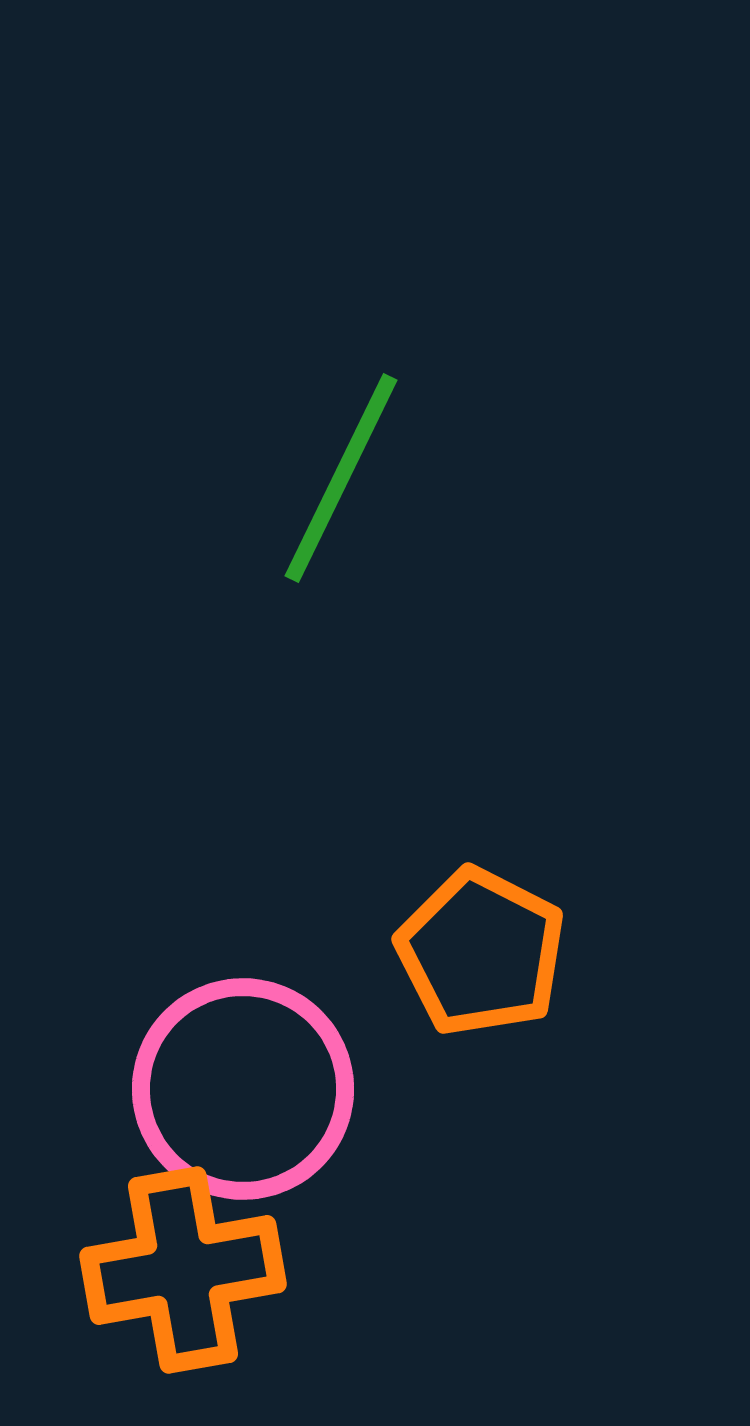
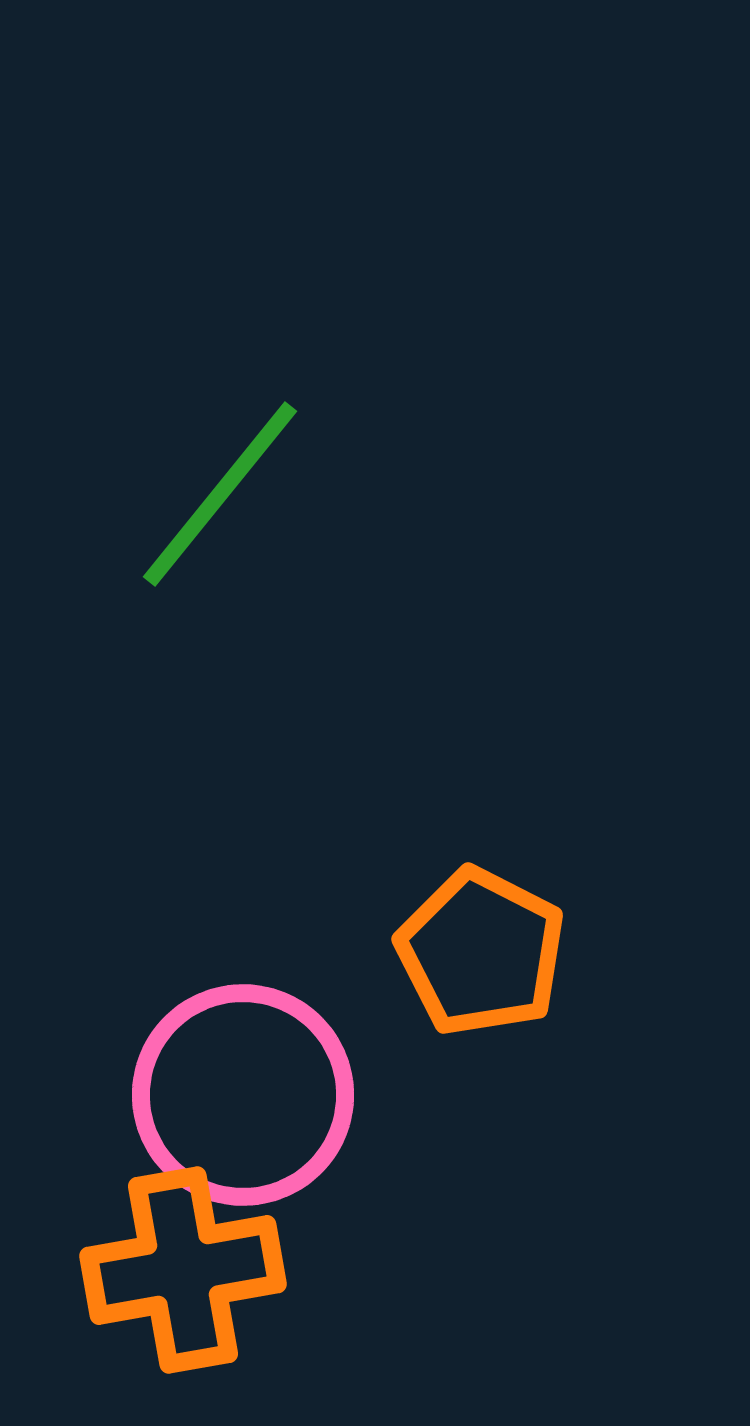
green line: moved 121 px left, 16 px down; rotated 13 degrees clockwise
pink circle: moved 6 px down
